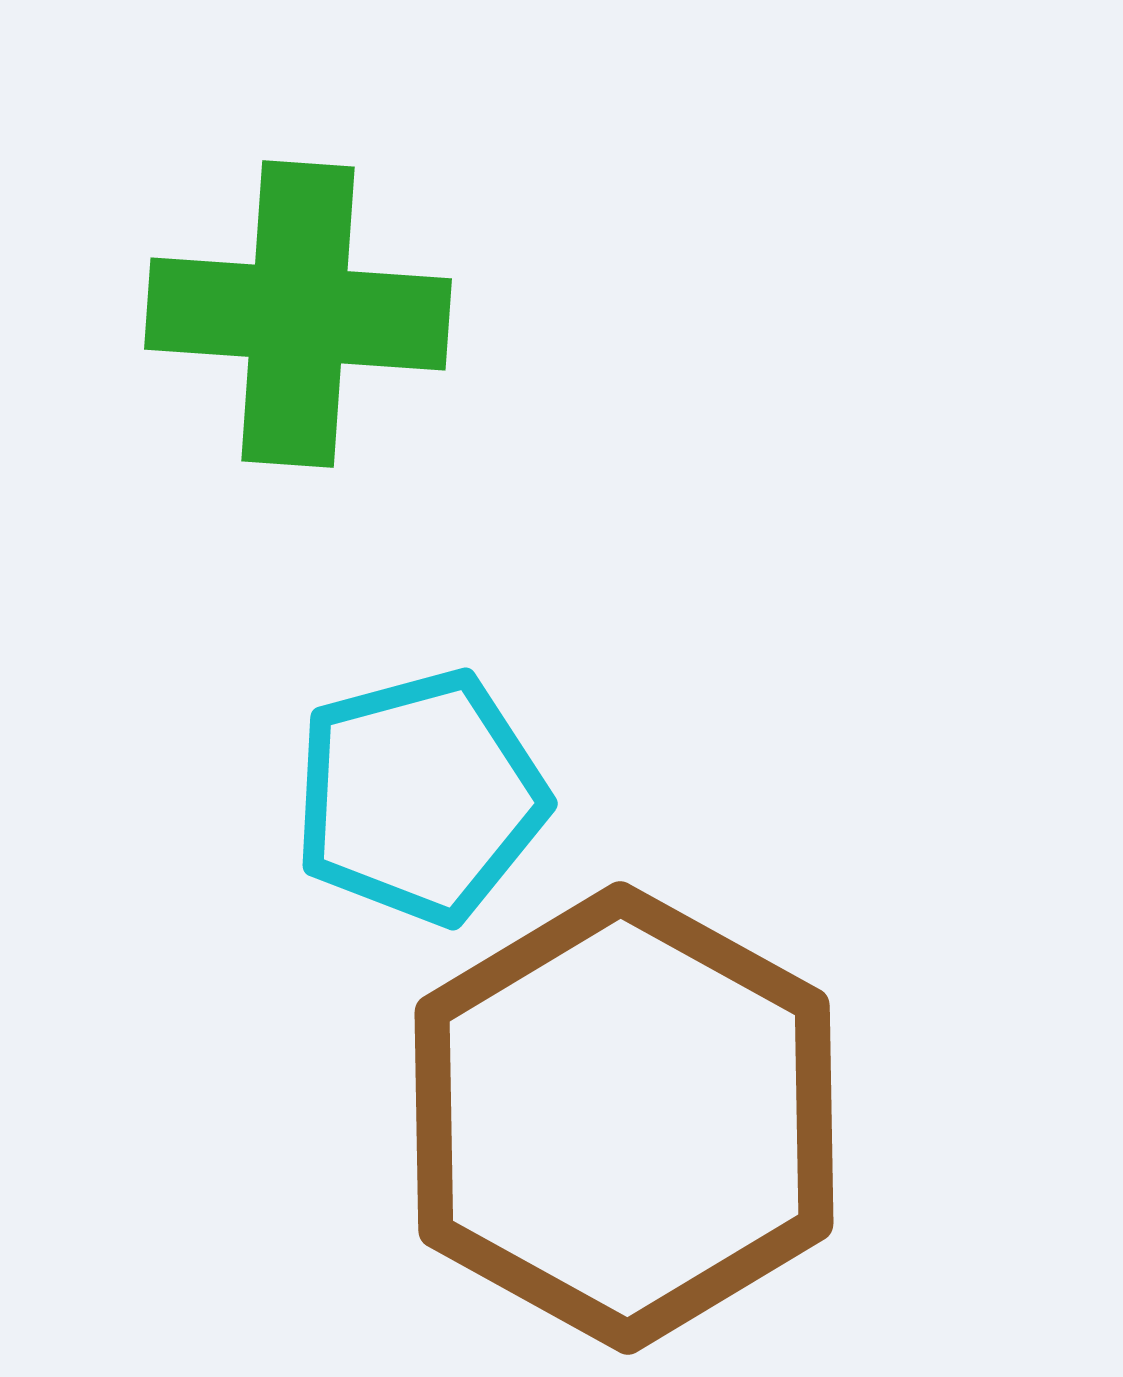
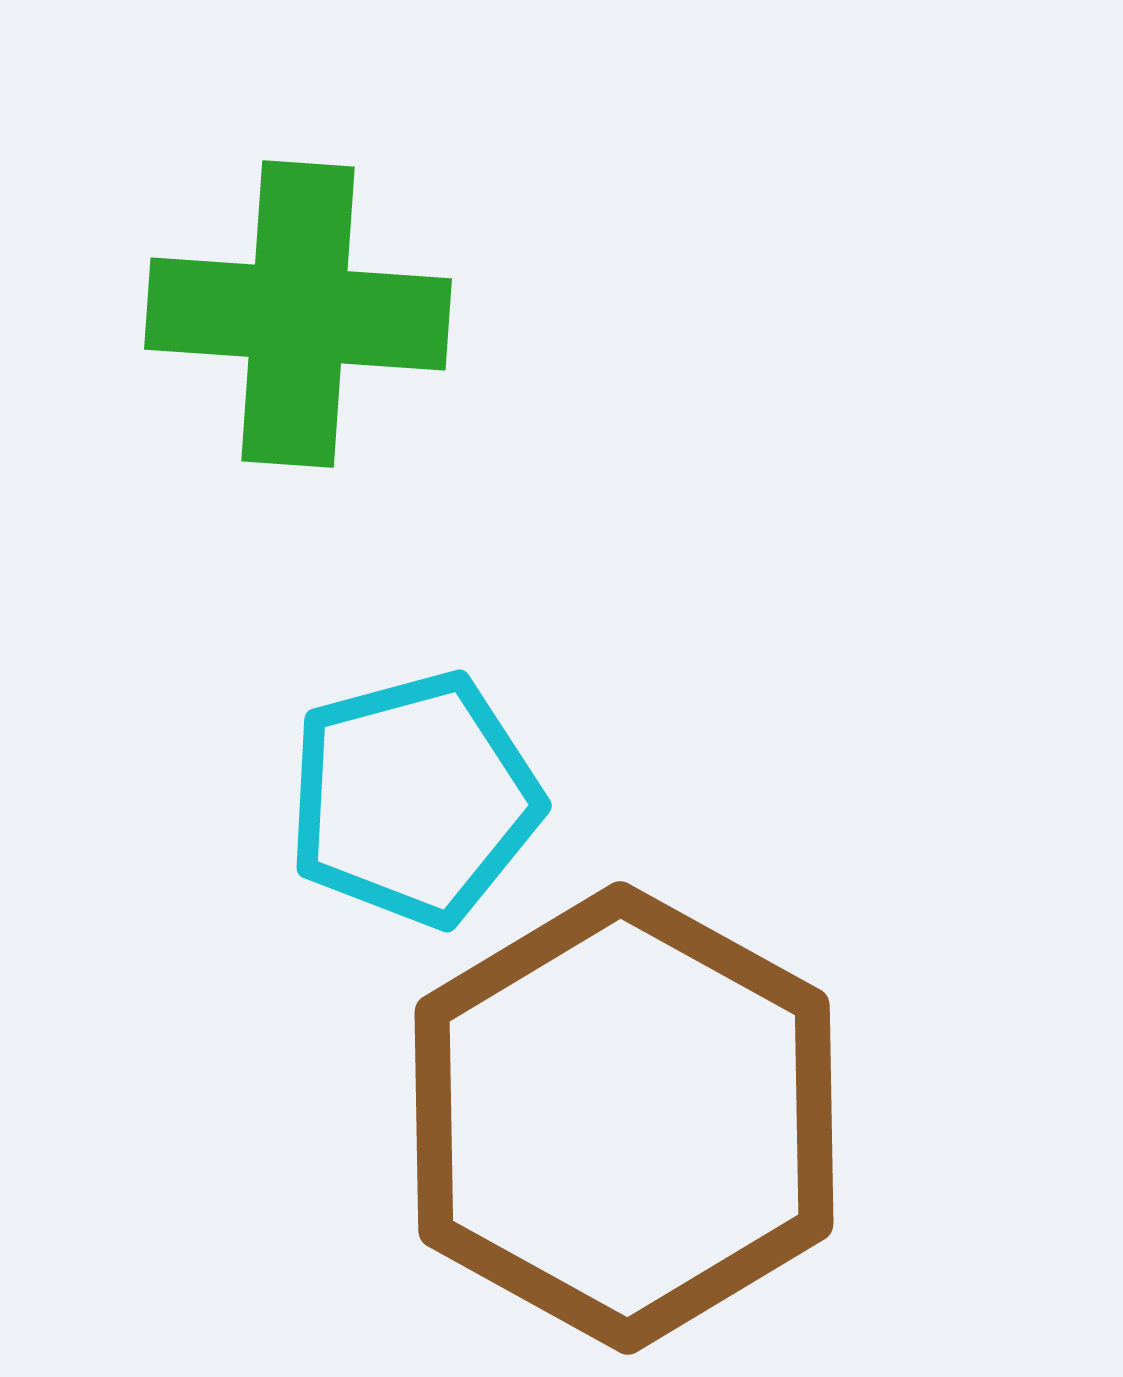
cyan pentagon: moved 6 px left, 2 px down
